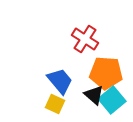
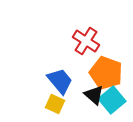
red cross: moved 1 px right, 2 px down
orange pentagon: rotated 16 degrees clockwise
